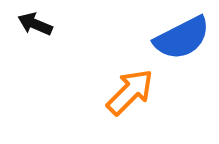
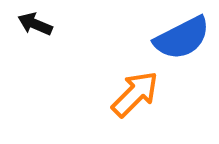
orange arrow: moved 5 px right, 2 px down
